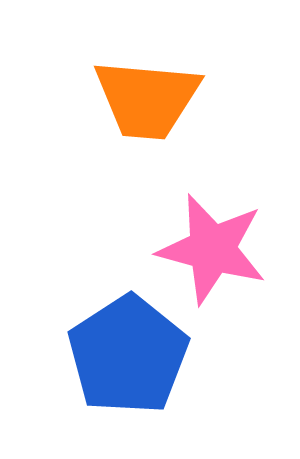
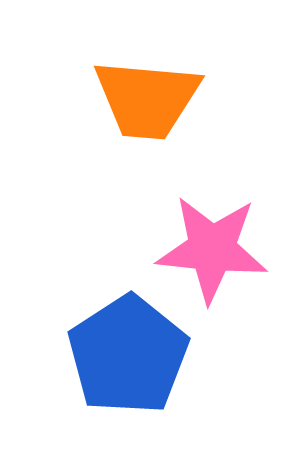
pink star: rotated 9 degrees counterclockwise
